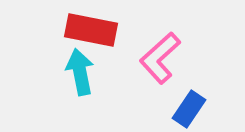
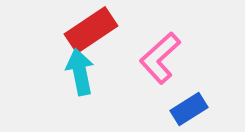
red rectangle: rotated 45 degrees counterclockwise
blue rectangle: rotated 24 degrees clockwise
